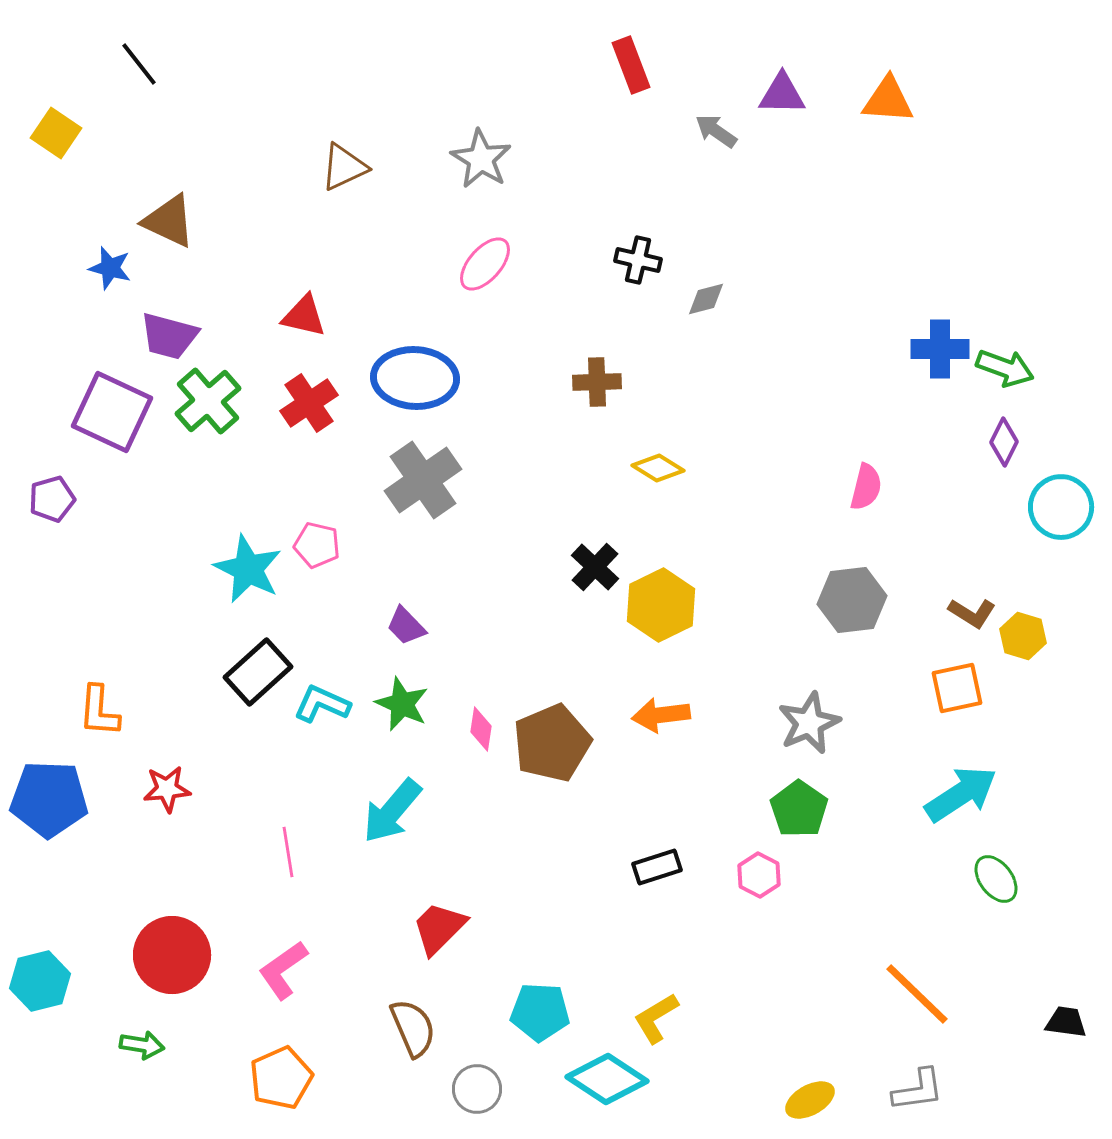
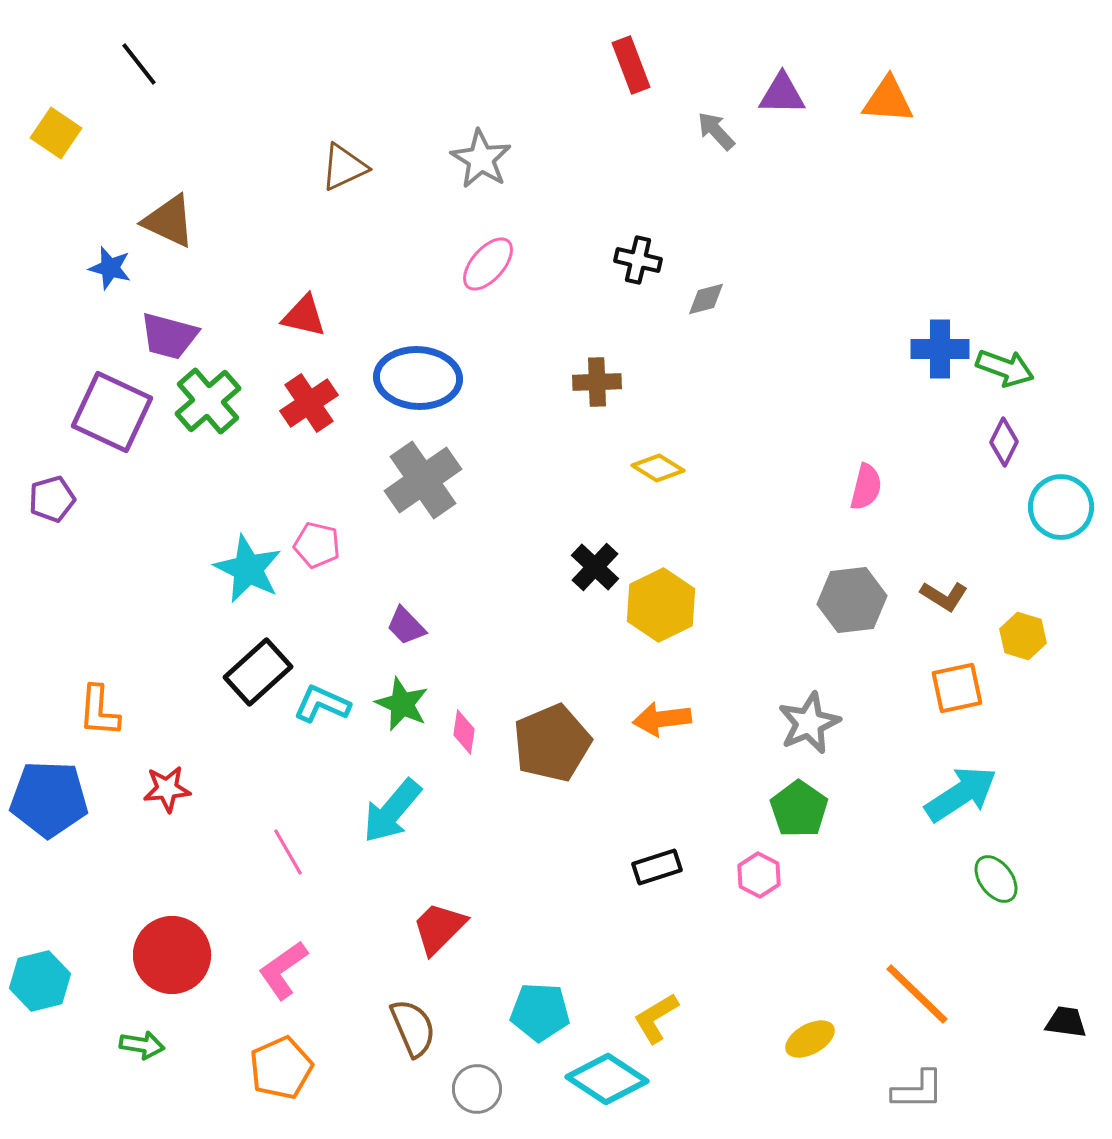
gray arrow at (716, 131): rotated 12 degrees clockwise
pink ellipse at (485, 264): moved 3 px right
blue ellipse at (415, 378): moved 3 px right
brown L-shape at (972, 613): moved 28 px left, 17 px up
orange arrow at (661, 715): moved 1 px right, 4 px down
pink diamond at (481, 729): moved 17 px left, 3 px down
pink line at (288, 852): rotated 21 degrees counterclockwise
orange pentagon at (281, 1078): moved 10 px up
gray L-shape at (918, 1090): rotated 8 degrees clockwise
yellow ellipse at (810, 1100): moved 61 px up
